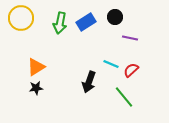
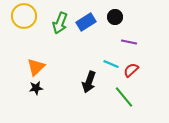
yellow circle: moved 3 px right, 2 px up
green arrow: rotated 10 degrees clockwise
purple line: moved 1 px left, 4 px down
orange triangle: rotated 12 degrees counterclockwise
